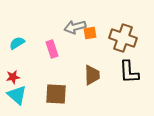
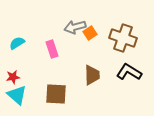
orange square: rotated 24 degrees counterclockwise
black L-shape: rotated 125 degrees clockwise
